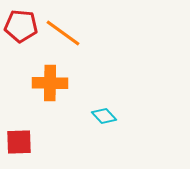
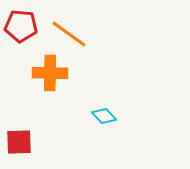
orange line: moved 6 px right, 1 px down
orange cross: moved 10 px up
